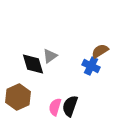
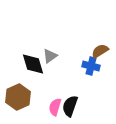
blue cross: rotated 12 degrees counterclockwise
